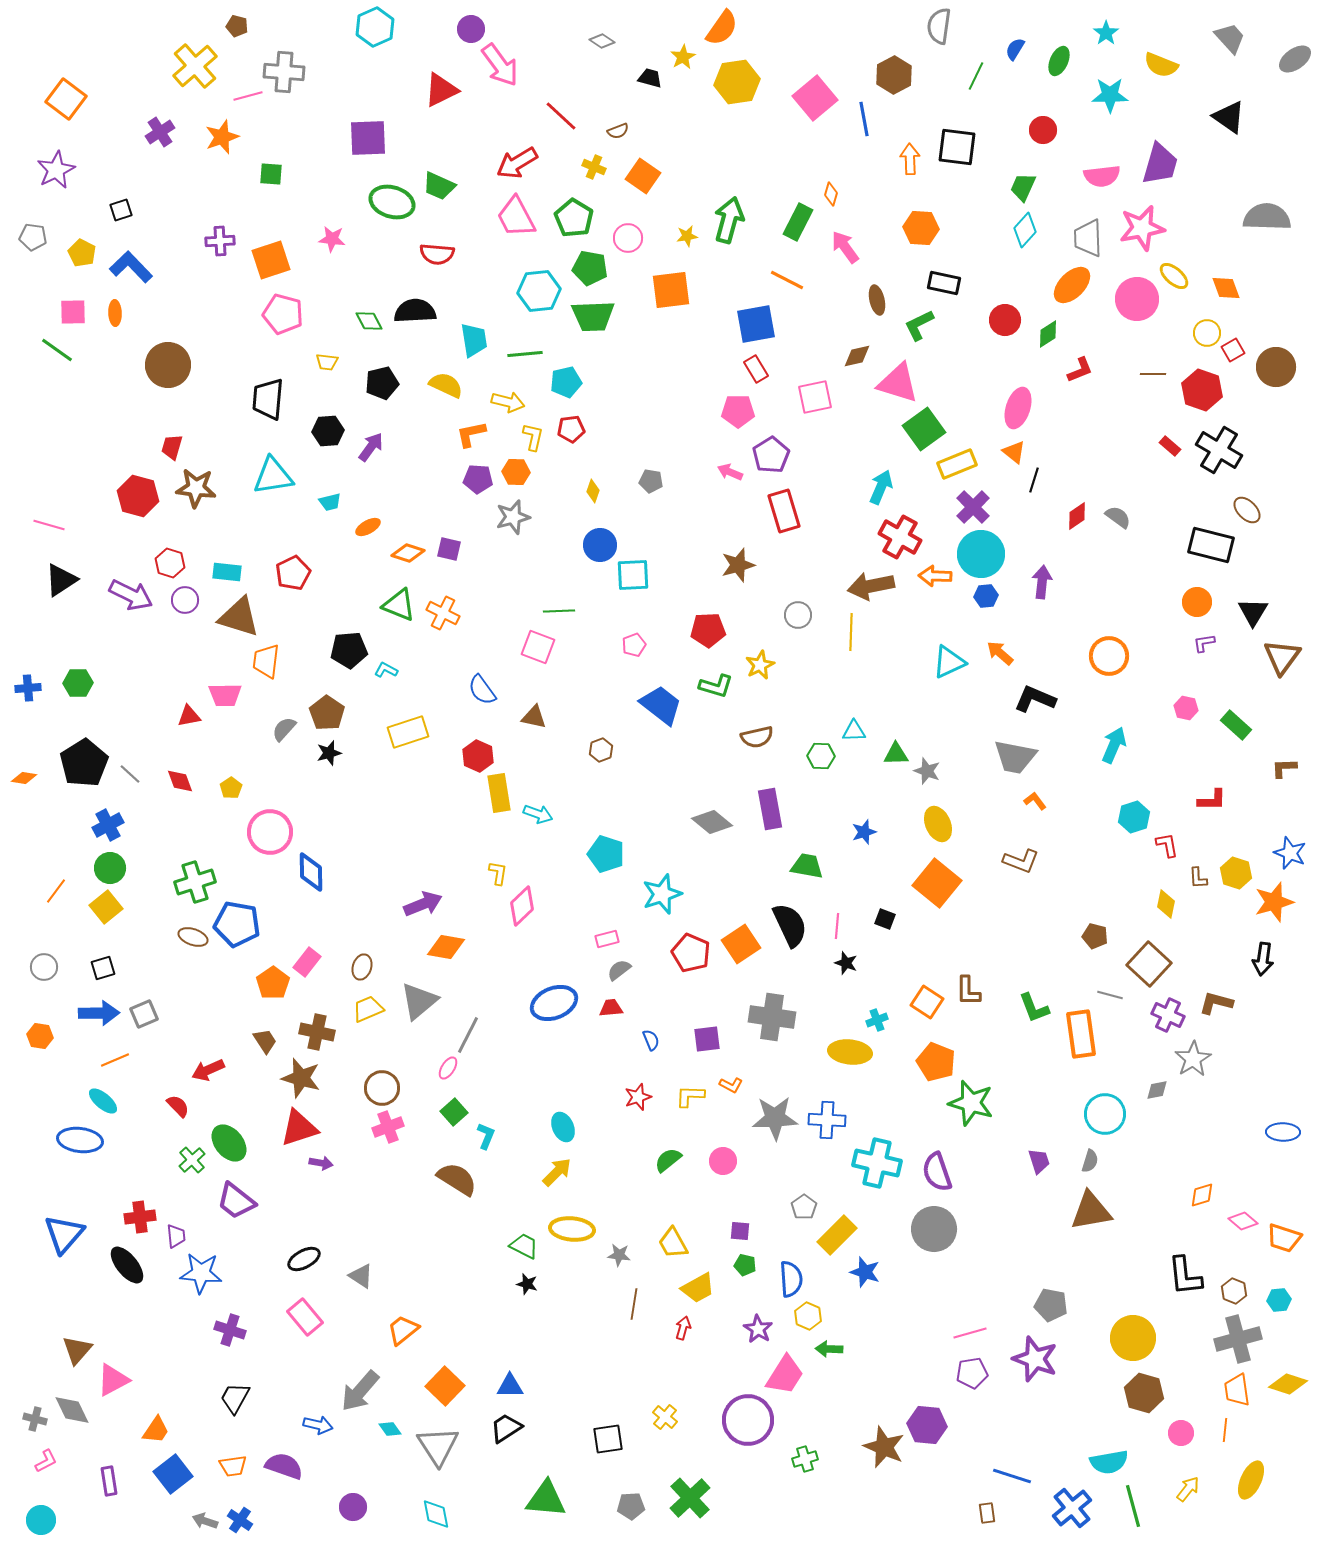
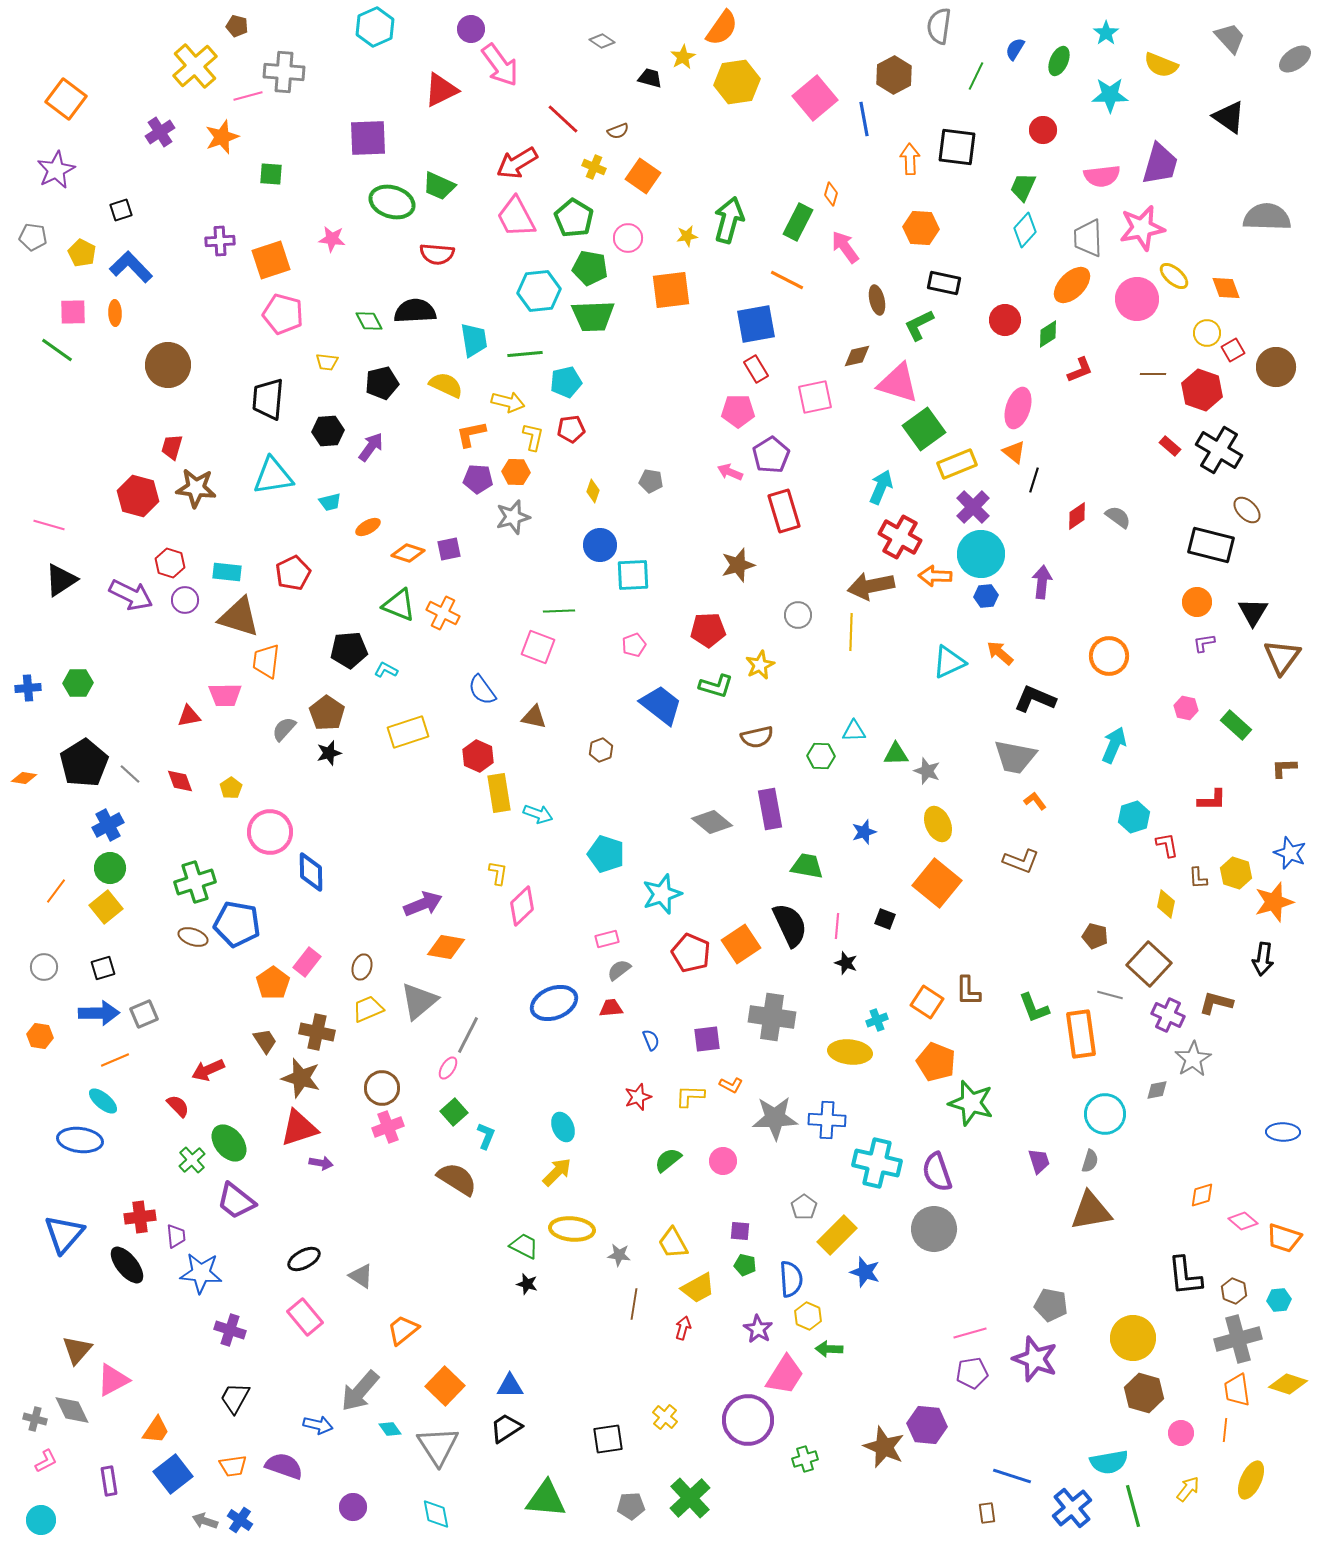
red line at (561, 116): moved 2 px right, 3 px down
purple square at (449, 549): rotated 25 degrees counterclockwise
